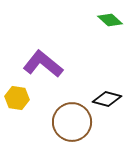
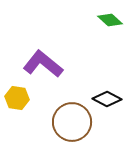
black diamond: rotated 12 degrees clockwise
